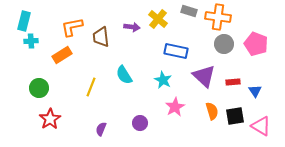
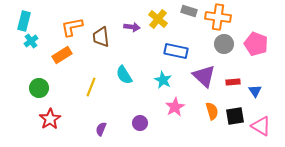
cyan cross: rotated 32 degrees counterclockwise
